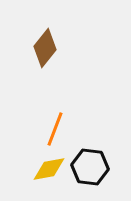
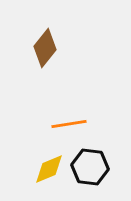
orange line: moved 14 px right, 5 px up; rotated 60 degrees clockwise
yellow diamond: rotated 12 degrees counterclockwise
